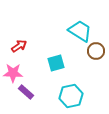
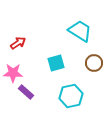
red arrow: moved 1 px left, 3 px up
brown circle: moved 2 px left, 12 px down
